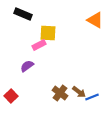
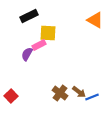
black rectangle: moved 6 px right, 2 px down; rotated 48 degrees counterclockwise
purple semicircle: moved 12 px up; rotated 24 degrees counterclockwise
